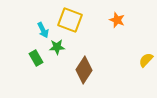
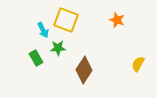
yellow square: moved 4 px left
green star: moved 1 px right, 1 px down
yellow semicircle: moved 8 px left, 4 px down; rotated 14 degrees counterclockwise
